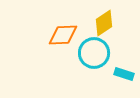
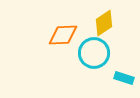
cyan rectangle: moved 4 px down
